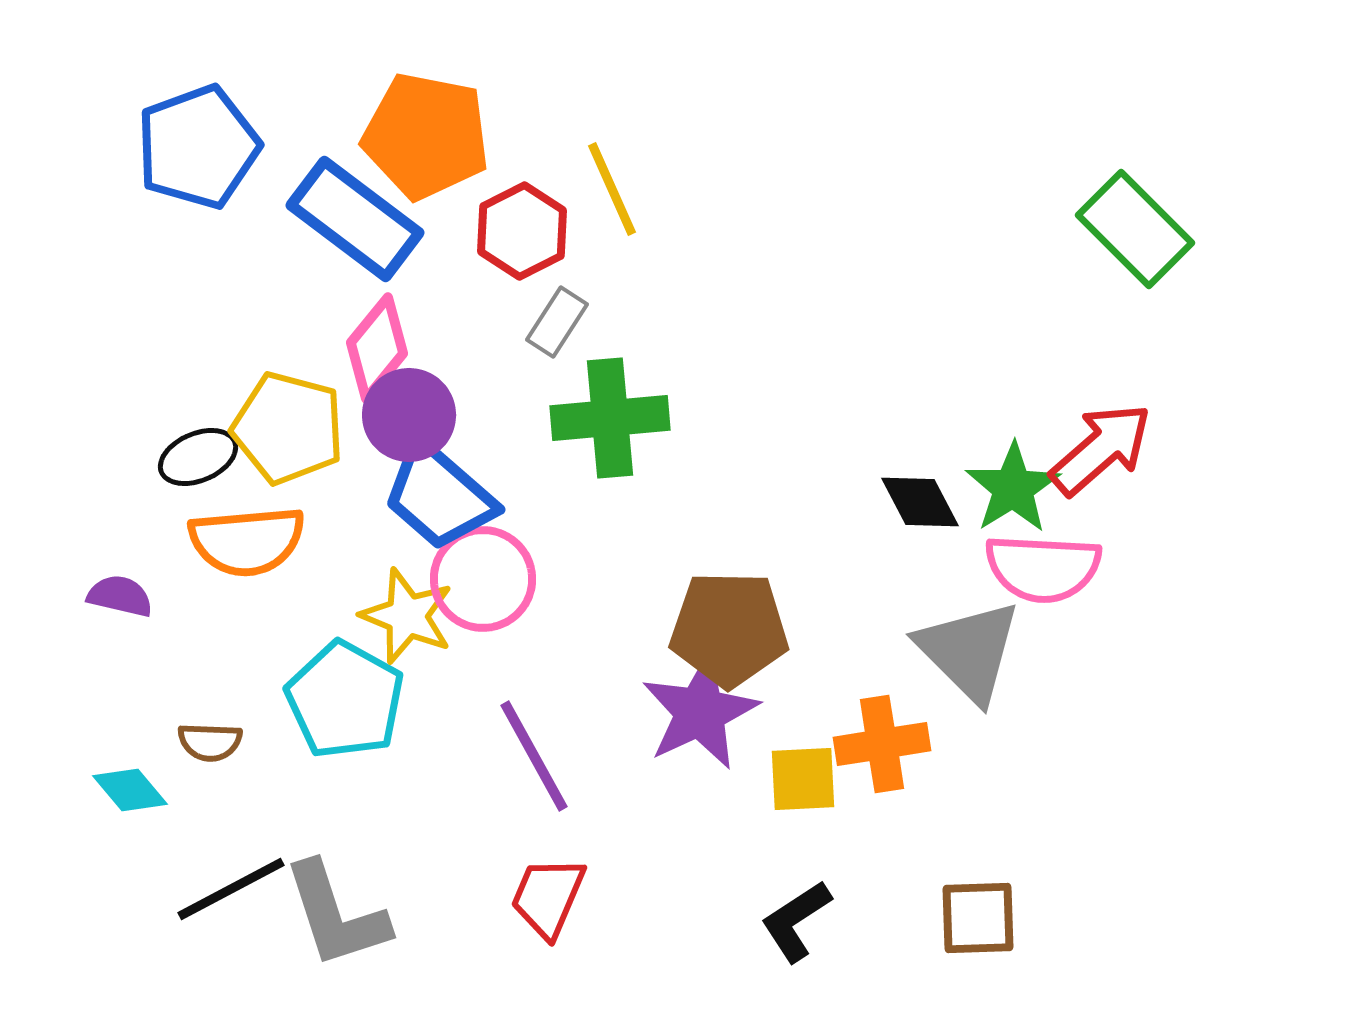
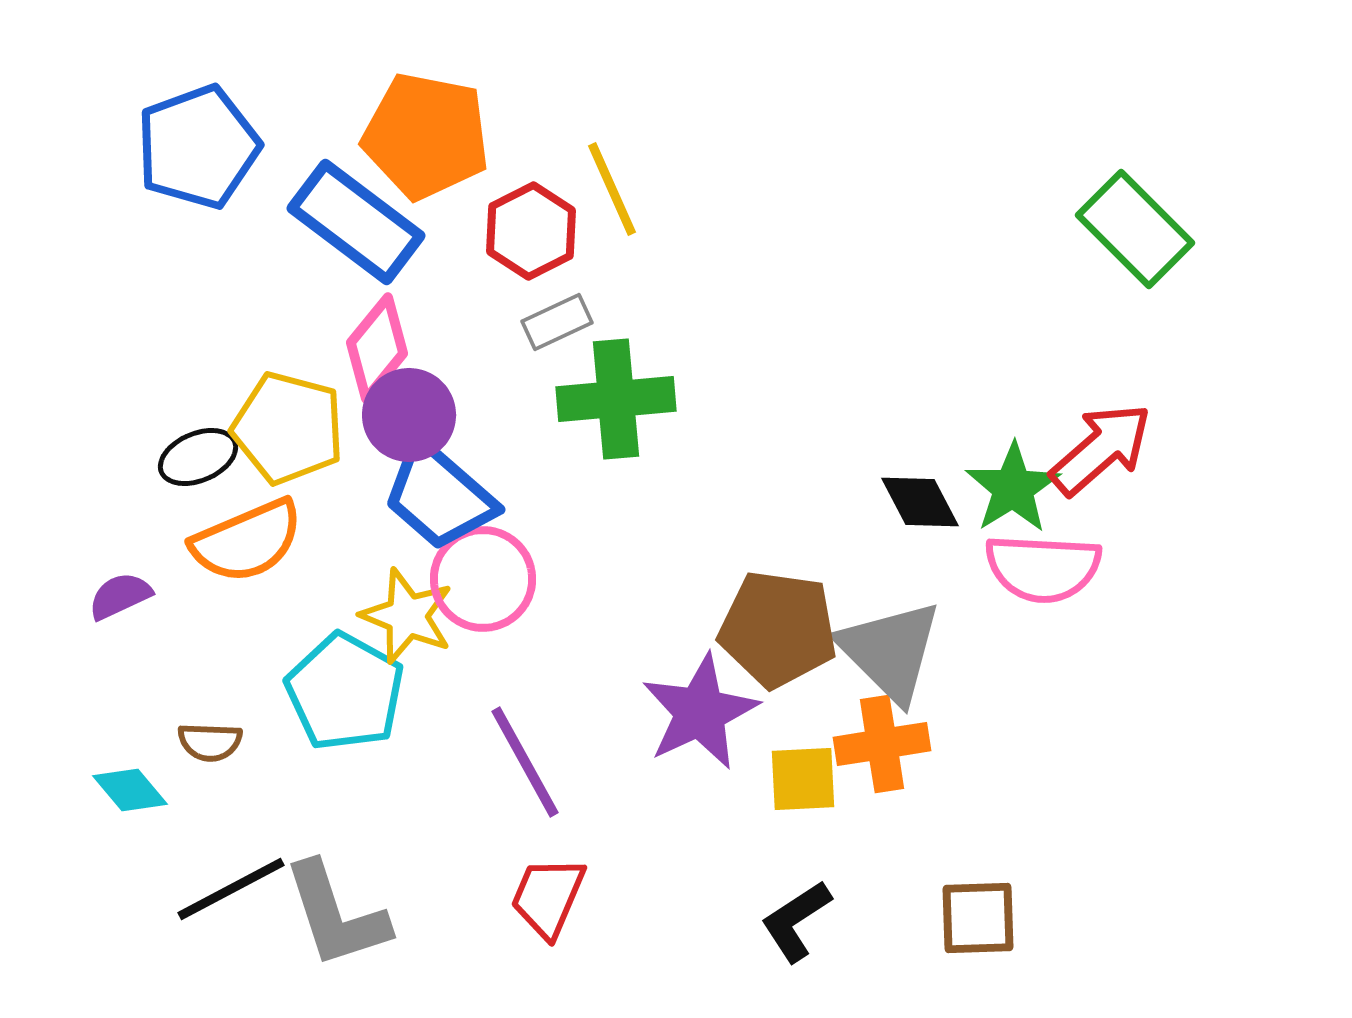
blue rectangle: moved 1 px right, 3 px down
red hexagon: moved 9 px right
gray rectangle: rotated 32 degrees clockwise
green cross: moved 6 px right, 19 px up
orange semicircle: rotated 18 degrees counterclockwise
purple semicircle: rotated 38 degrees counterclockwise
brown pentagon: moved 49 px right; rotated 7 degrees clockwise
gray triangle: moved 79 px left
cyan pentagon: moved 8 px up
purple line: moved 9 px left, 6 px down
